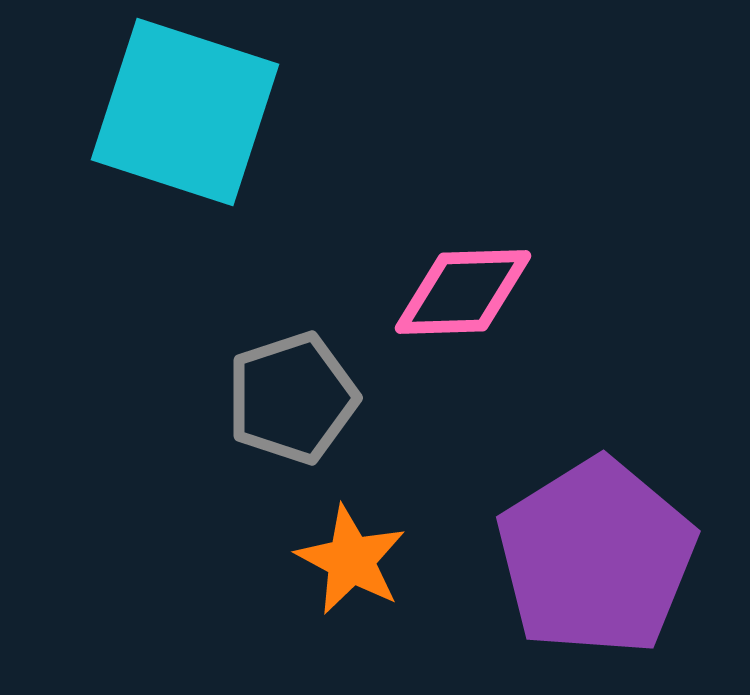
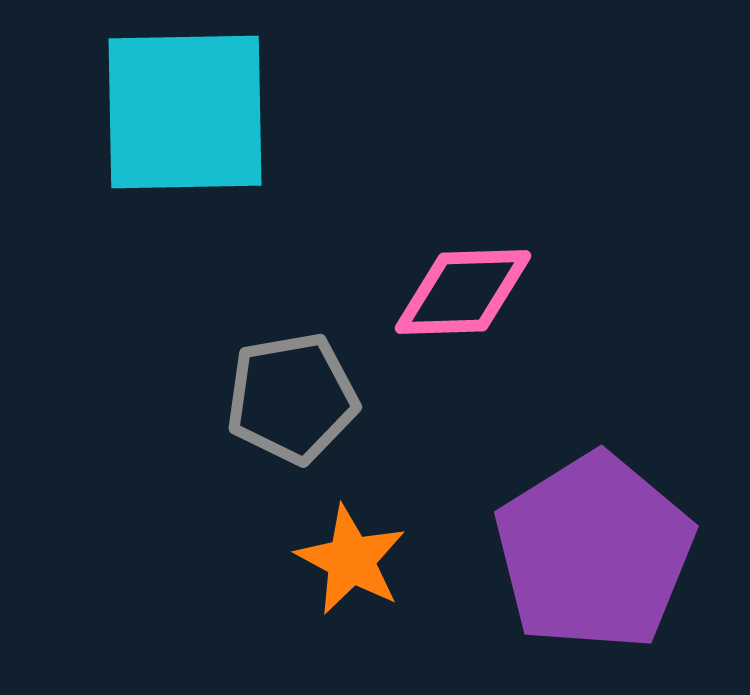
cyan square: rotated 19 degrees counterclockwise
gray pentagon: rotated 8 degrees clockwise
purple pentagon: moved 2 px left, 5 px up
